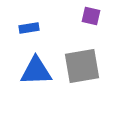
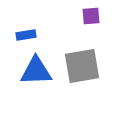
purple square: rotated 18 degrees counterclockwise
blue rectangle: moved 3 px left, 7 px down
